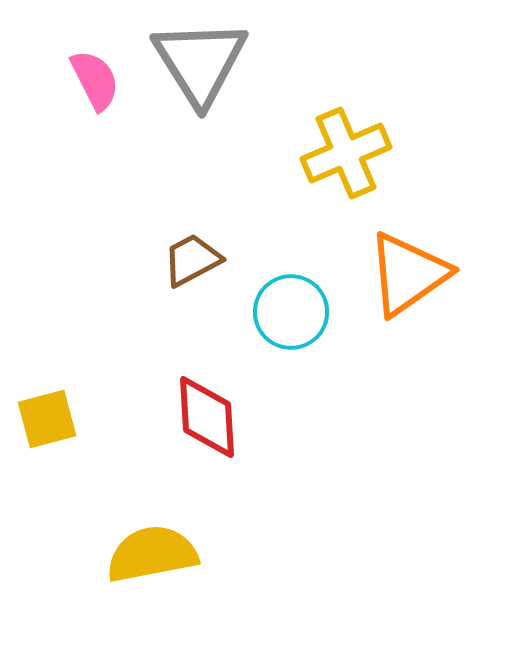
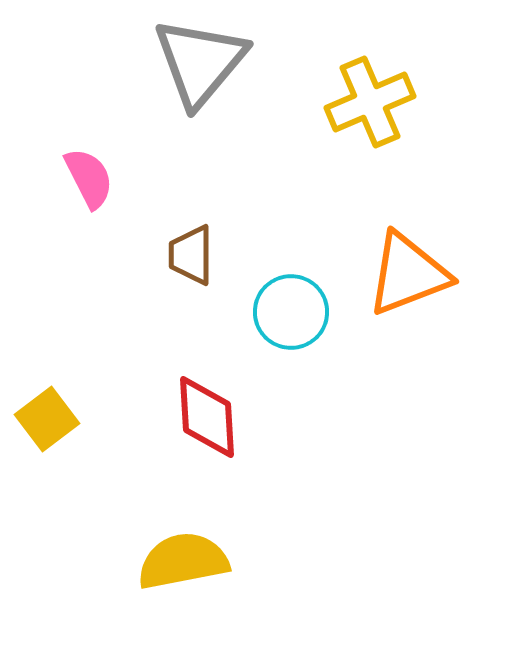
gray triangle: rotated 12 degrees clockwise
pink semicircle: moved 6 px left, 98 px down
yellow cross: moved 24 px right, 51 px up
brown trapezoid: moved 1 px left, 5 px up; rotated 62 degrees counterclockwise
orange triangle: rotated 14 degrees clockwise
yellow square: rotated 22 degrees counterclockwise
yellow semicircle: moved 31 px right, 7 px down
